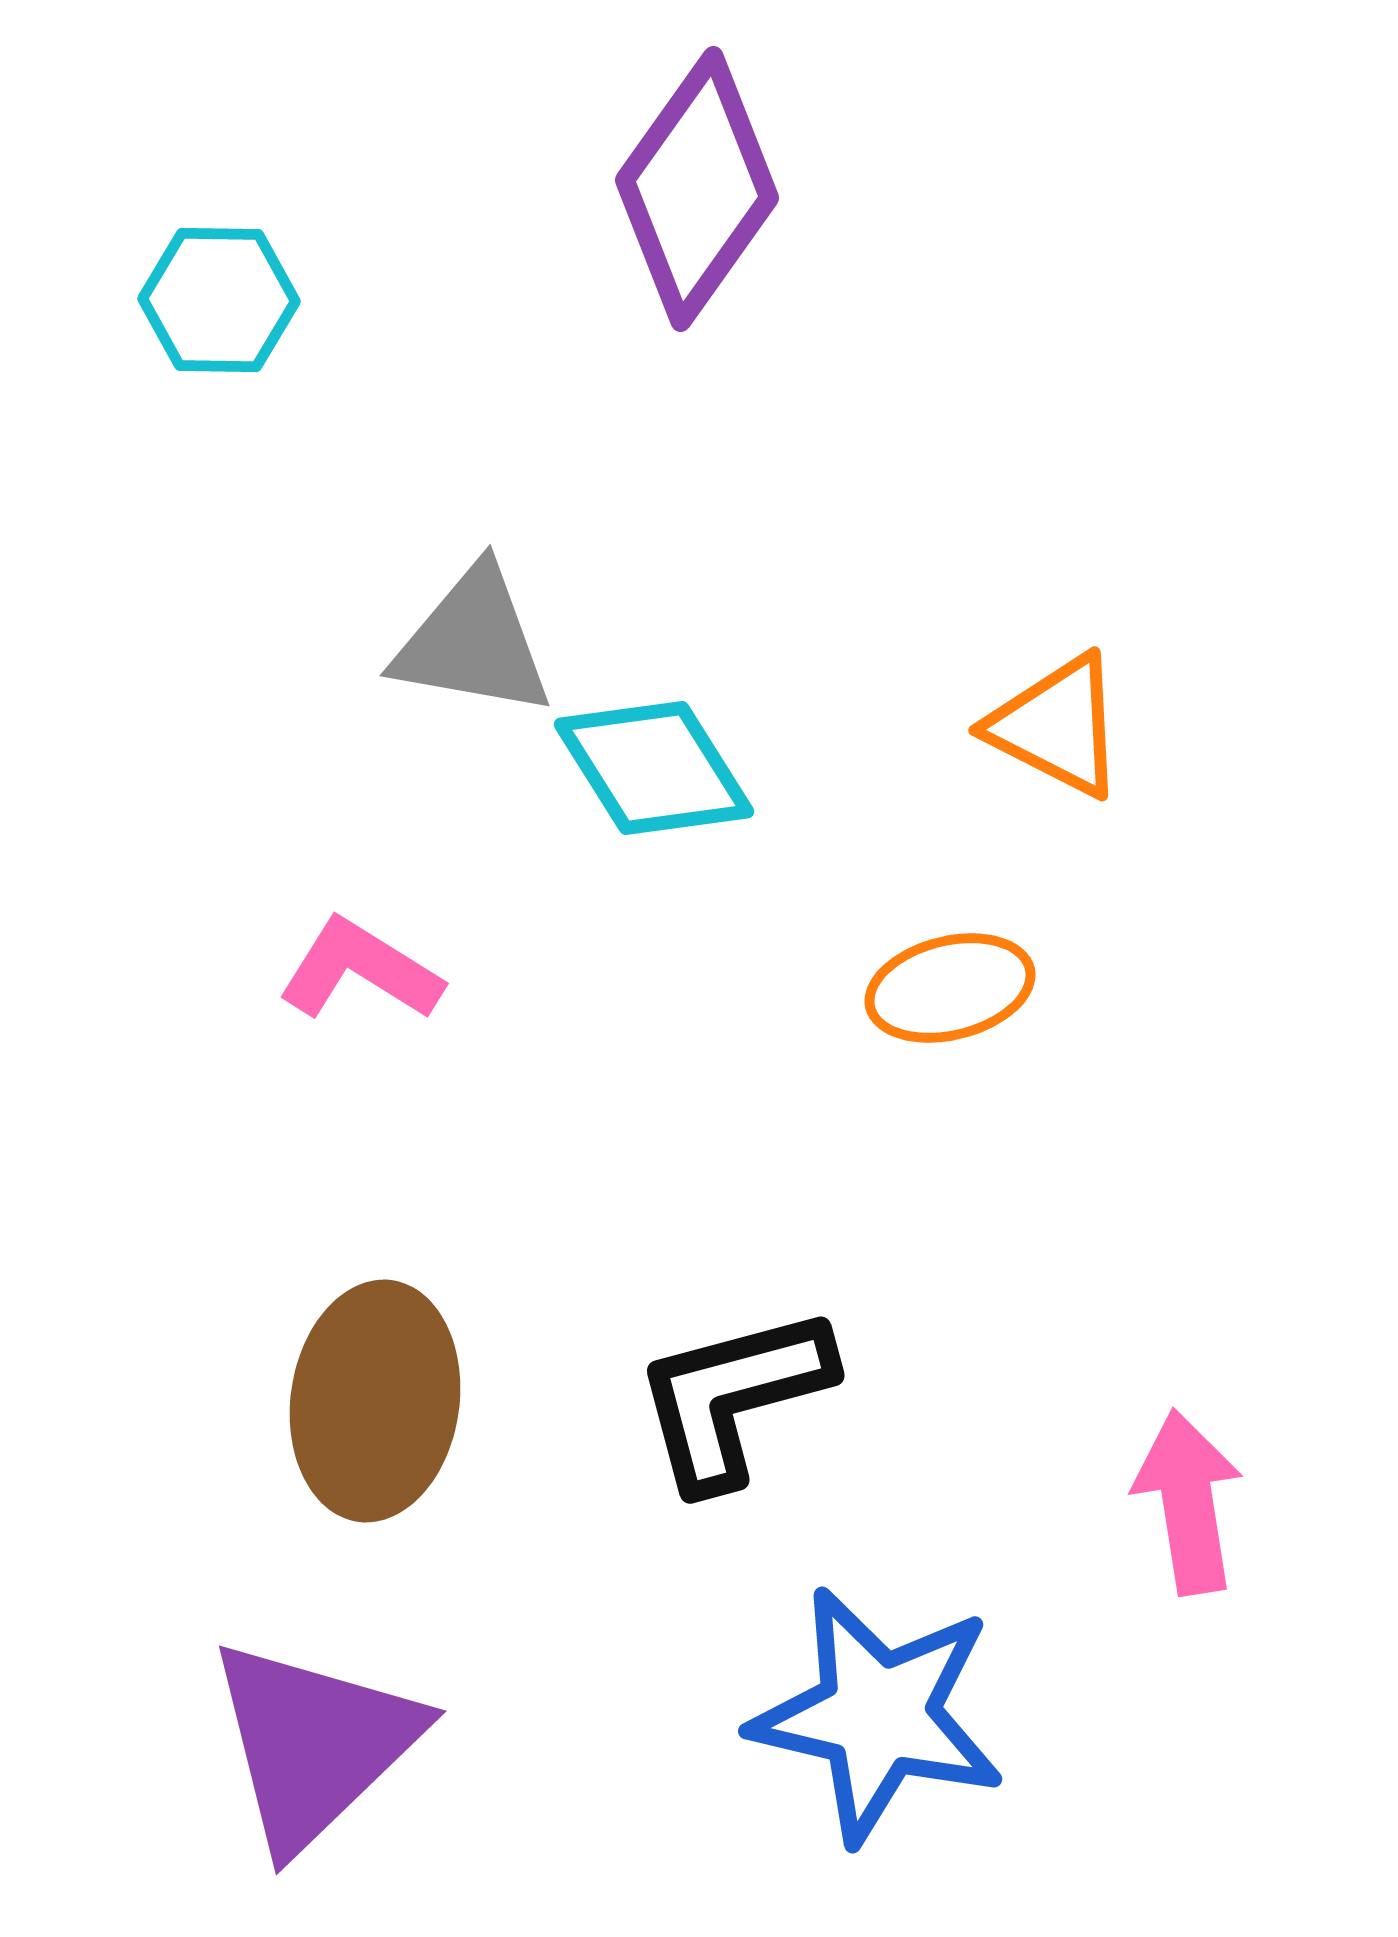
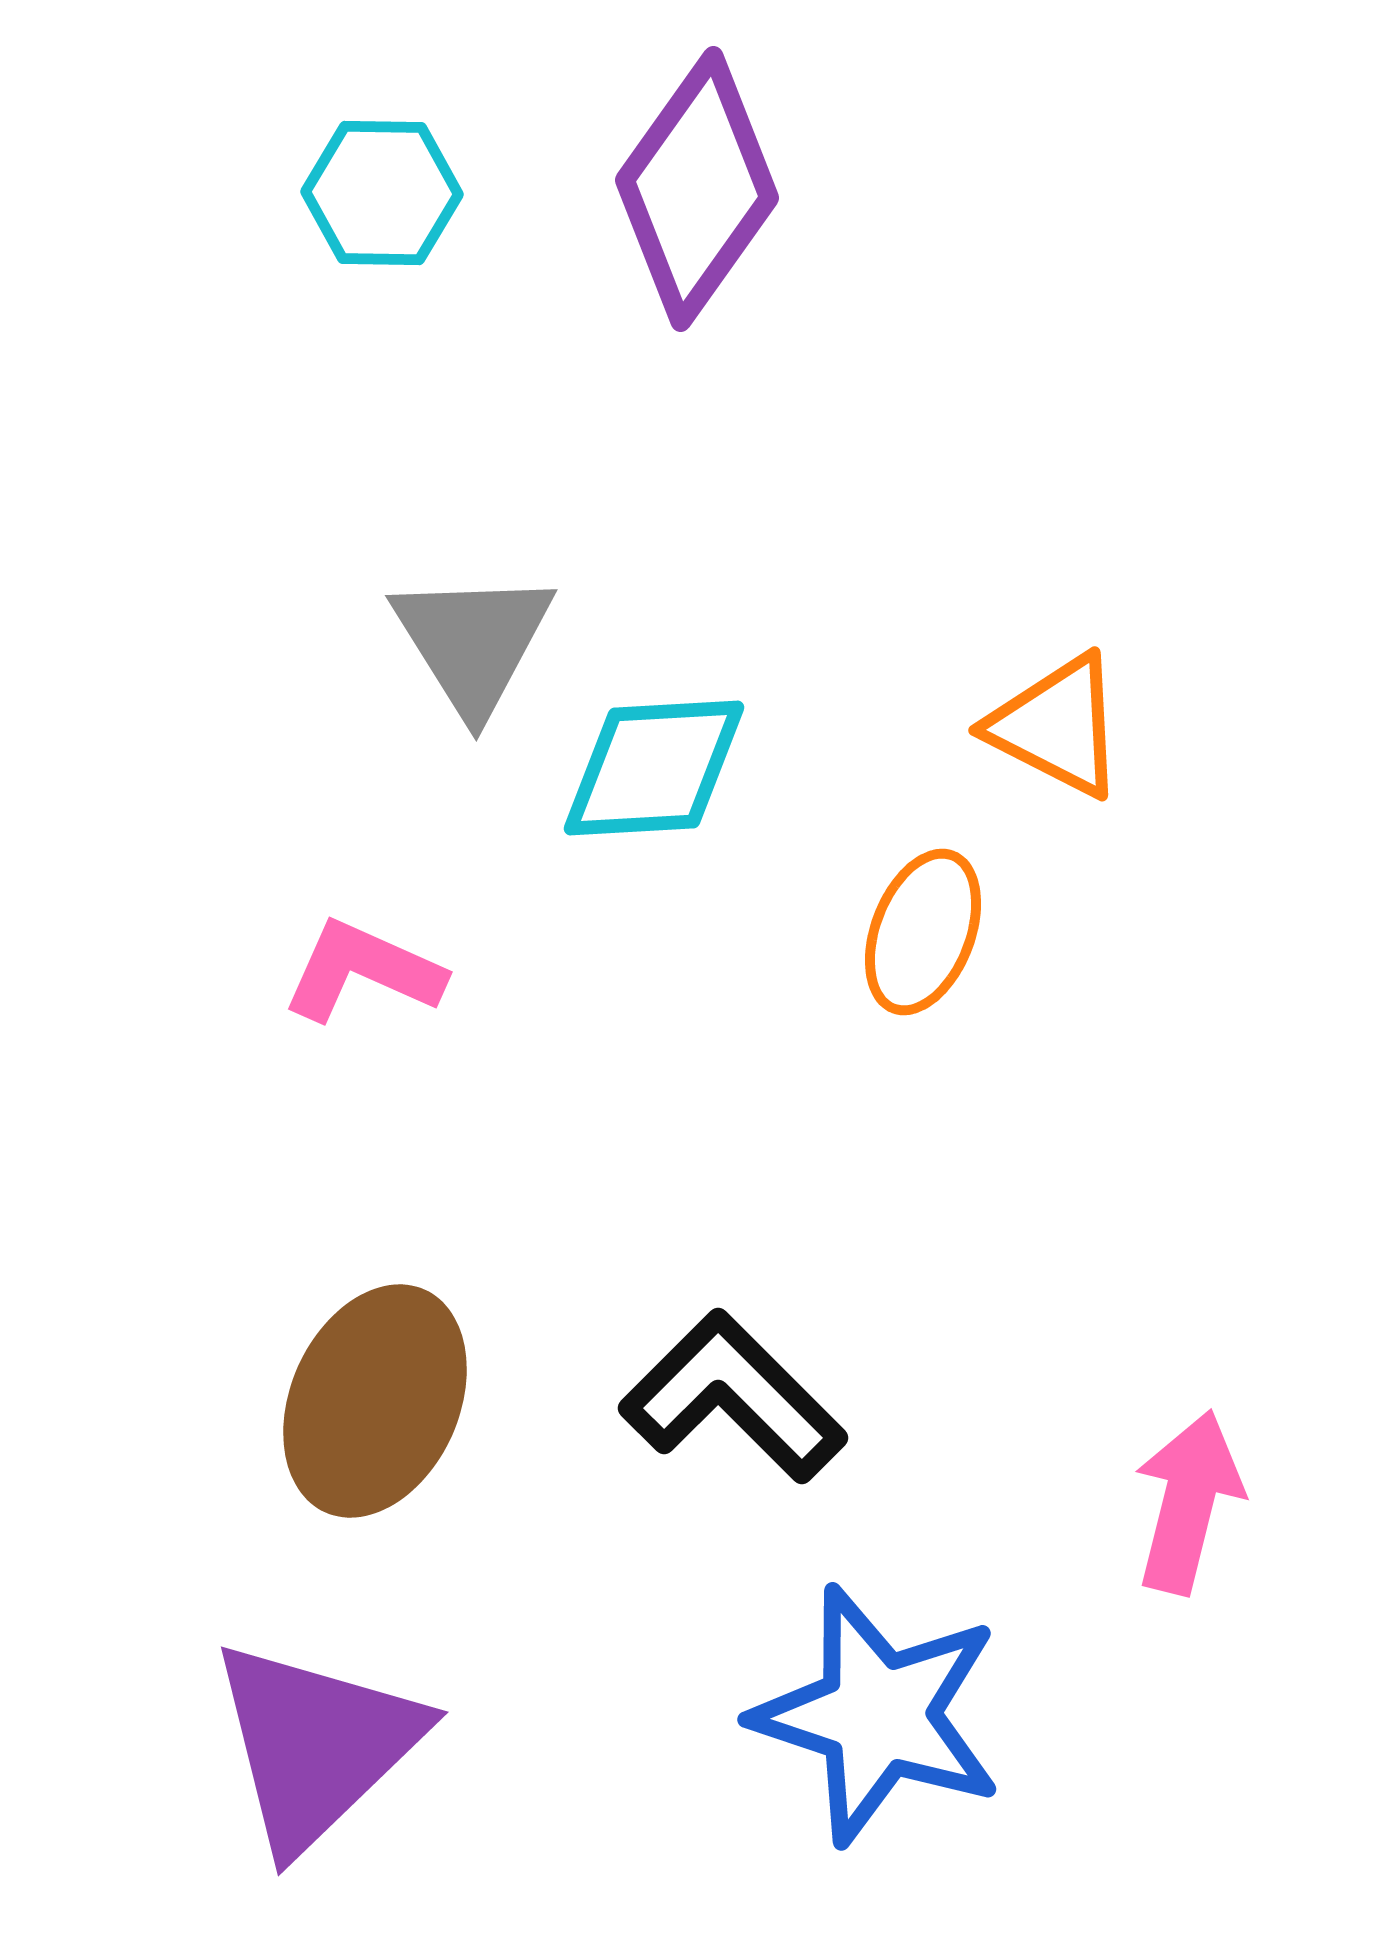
cyan hexagon: moved 163 px right, 107 px up
gray triangle: rotated 48 degrees clockwise
cyan diamond: rotated 61 degrees counterclockwise
pink L-shape: moved 3 px right, 1 px down; rotated 8 degrees counterclockwise
orange ellipse: moved 27 px left, 56 px up; rotated 55 degrees counterclockwise
black L-shape: rotated 60 degrees clockwise
brown ellipse: rotated 16 degrees clockwise
pink arrow: rotated 23 degrees clockwise
blue star: rotated 5 degrees clockwise
purple triangle: moved 2 px right, 1 px down
